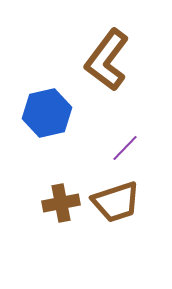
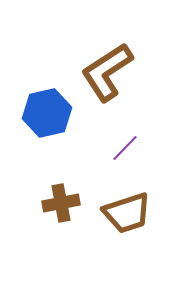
brown L-shape: moved 12 px down; rotated 20 degrees clockwise
brown trapezoid: moved 11 px right, 11 px down
